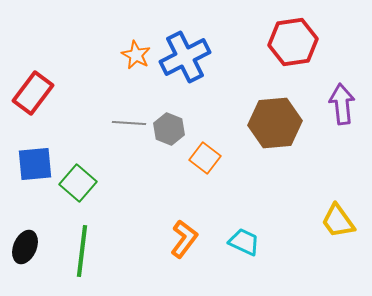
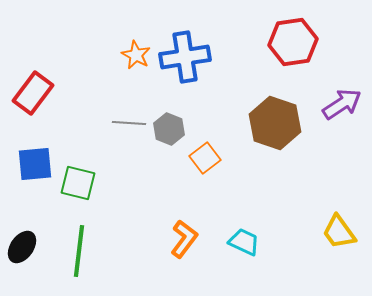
blue cross: rotated 18 degrees clockwise
purple arrow: rotated 63 degrees clockwise
brown hexagon: rotated 24 degrees clockwise
orange square: rotated 16 degrees clockwise
green square: rotated 27 degrees counterclockwise
yellow trapezoid: moved 1 px right, 11 px down
black ellipse: moved 3 px left; rotated 12 degrees clockwise
green line: moved 3 px left
